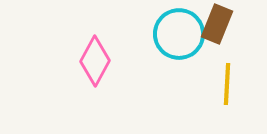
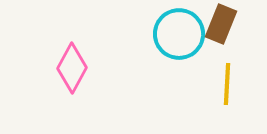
brown rectangle: moved 4 px right
pink diamond: moved 23 px left, 7 px down
